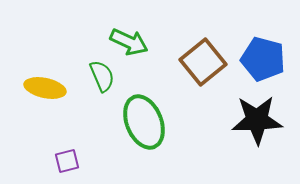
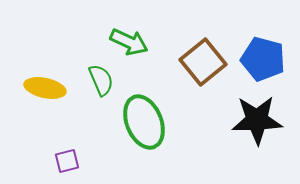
green semicircle: moved 1 px left, 4 px down
